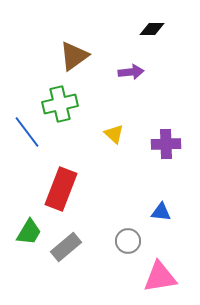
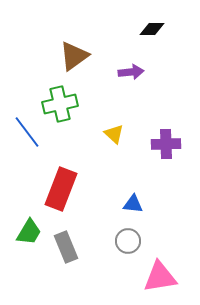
blue triangle: moved 28 px left, 8 px up
gray rectangle: rotated 72 degrees counterclockwise
